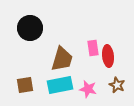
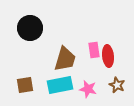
pink rectangle: moved 1 px right, 2 px down
brown trapezoid: moved 3 px right
